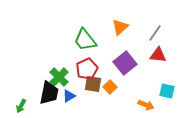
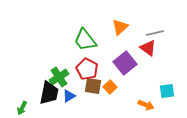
gray line: rotated 42 degrees clockwise
red triangle: moved 10 px left, 7 px up; rotated 30 degrees clockwise
red pentagon: rotated 20 degrees counterclockwise
green cross: rotated 12 degrees clockwise
brown square: moved 2 px down
cyan square: rotated 21 degrees counterclockwise
green arrow: moved 1 px right, 2 px down
